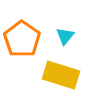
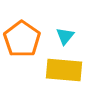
yellow rectangle: moved 3 px right, 5 px up; rotated 12 degrees counterclockwise
